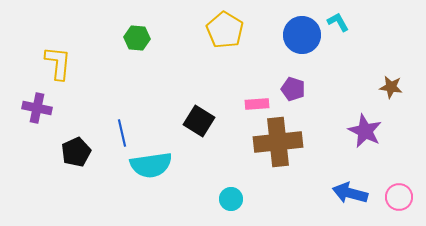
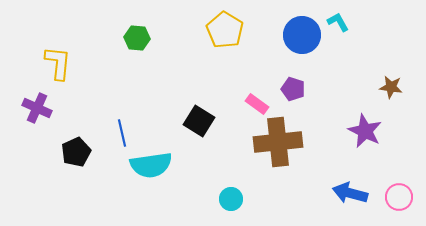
pink rectangle: rotated 40 degrees clockwise
purple cross: rotated 12 degrees clockwise
